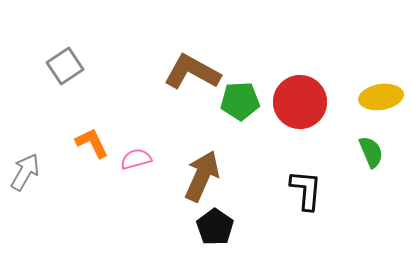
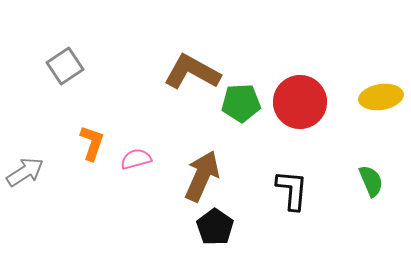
green pentagon: moved 1 px right, 2 px down
orange L-shape: rotated 45 degrees clockwise
green semicircle: moved 29 px down
gray arrow: rotated 27 degrees clockwise
black L-shape: moved 14 px left
